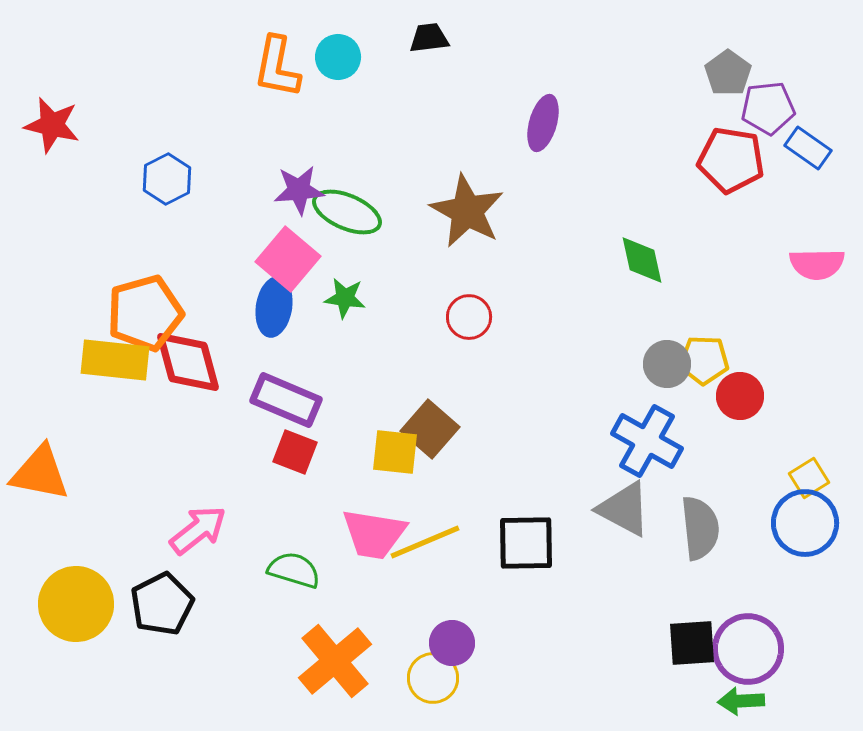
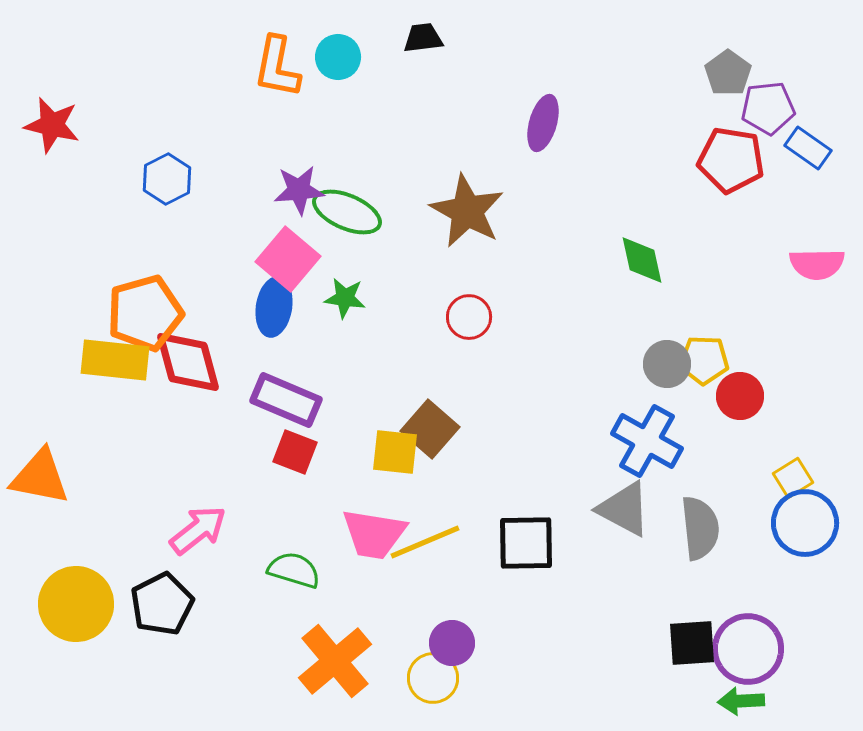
black trapezoid at (429, 38): moved 6 px left
orange triangle at (40, 473): moved 4 px down
yellow square at (809, 478): moved 16 px left
